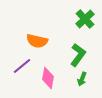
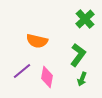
purple line: moved 5 px down
pink diamond: moved 1 px left, 1 px up
